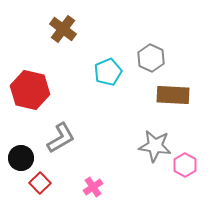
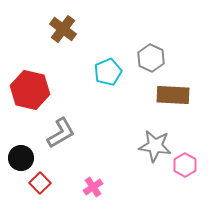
gray L-shape: moved 5 px up
